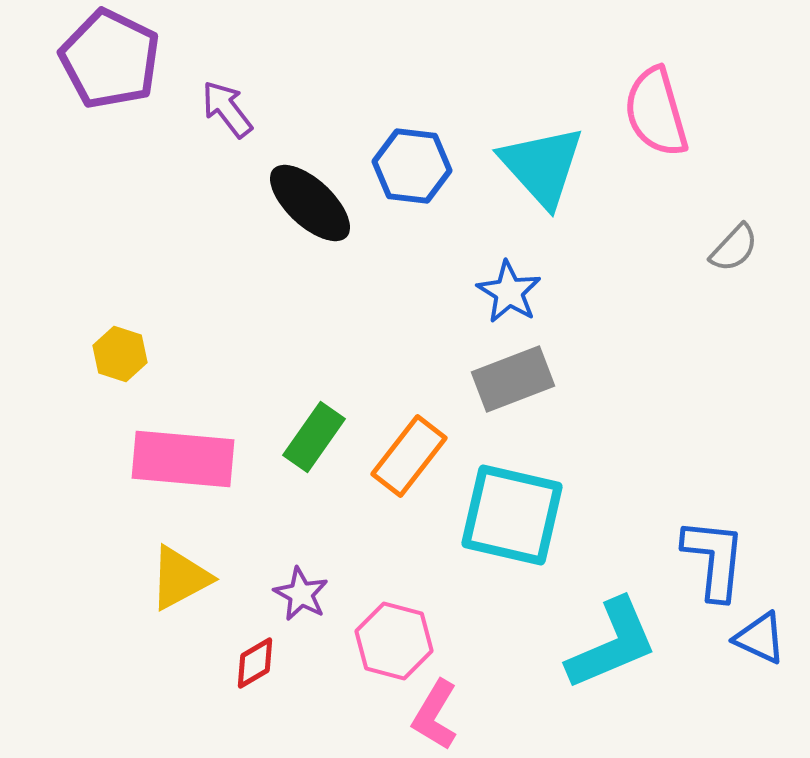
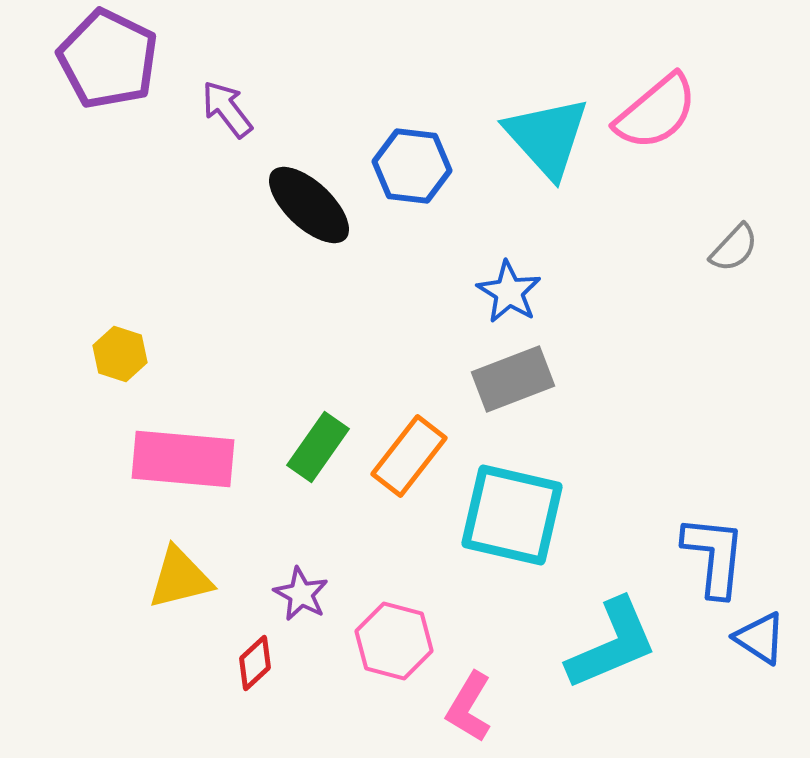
purple pentagon: moved 2 px left
pink semicircle: rotated 114 degrees counterclockwise
cyan triangle: moved 5 px right, 29 px up
black ellipse: moved 1 px left, 2 px down
green rectangle: moved 4 px right, 10 px down
blue L-shape: moved 3 px up
yellow triangle: rotated 14 degrees clockwise
blue triangle: rotated 8 degrees clockwise
red diamond: rotated 12 degrees counterclockwise
pink L-shape: moved 34 px right, 8 px up
